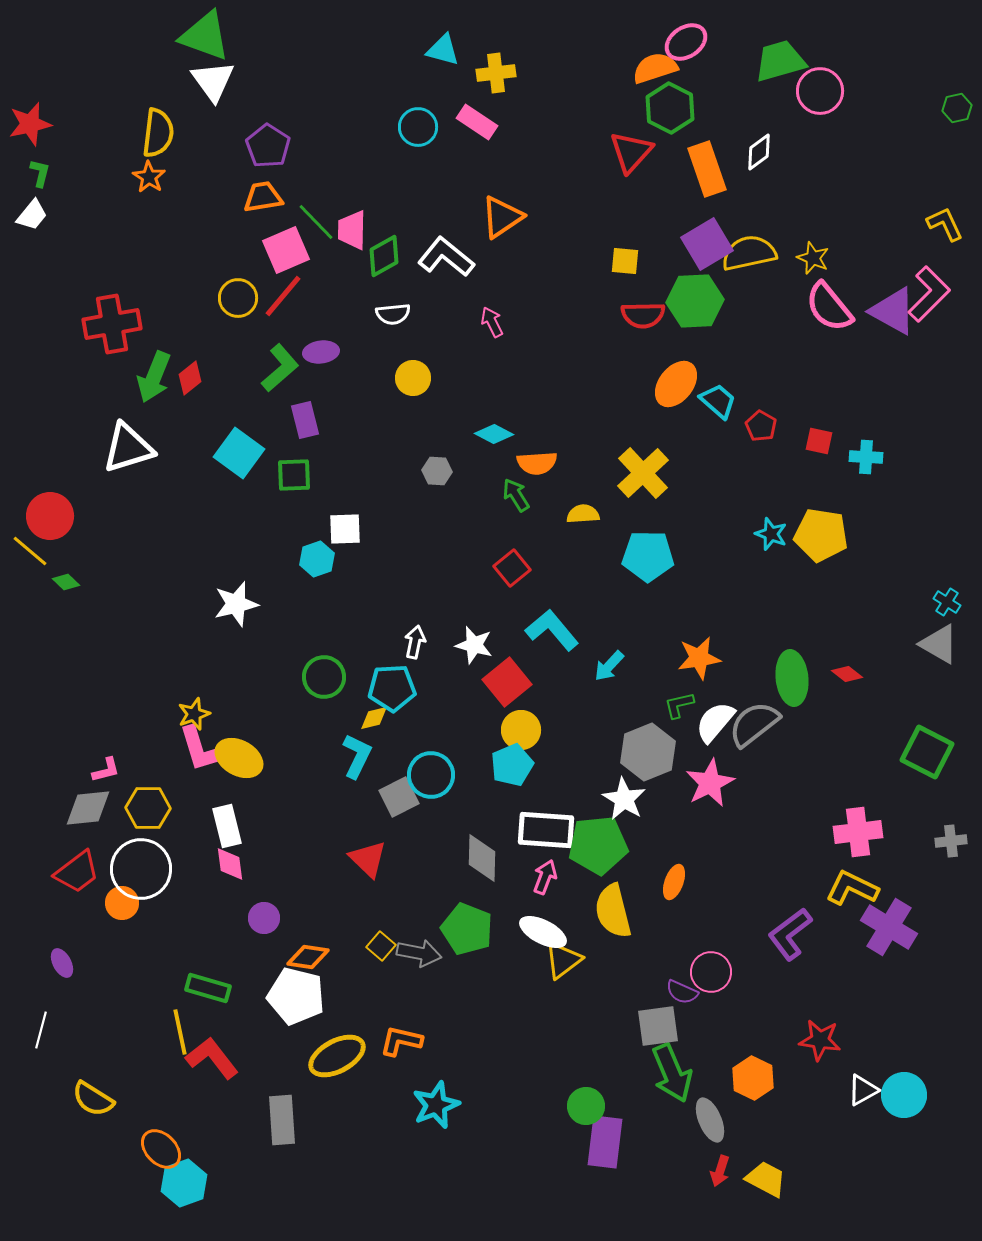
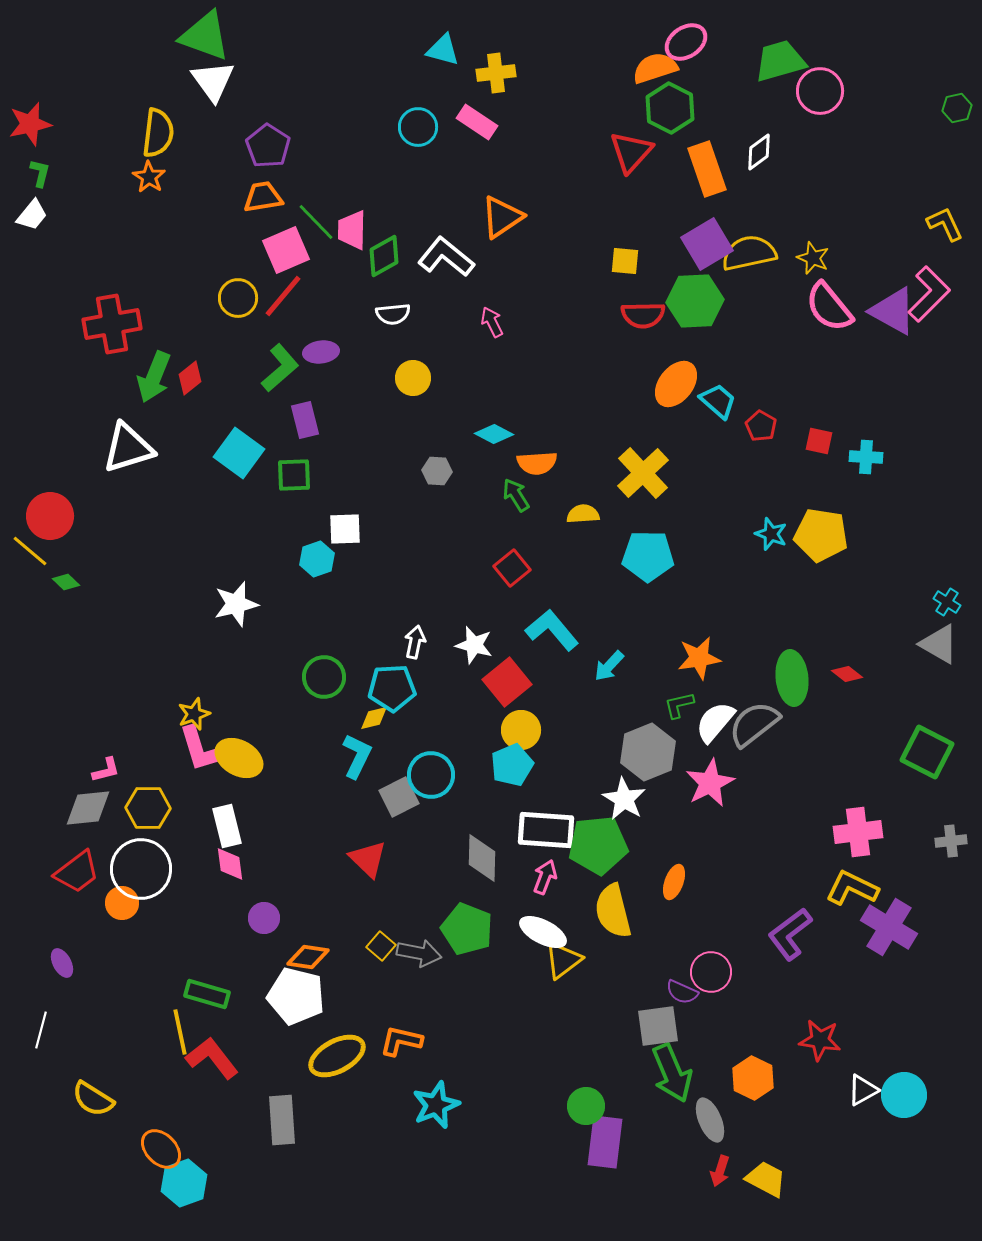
green rectangle at (208, 988): moved 1 px left, 6 px down
